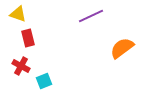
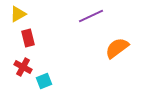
yellow triangle: rotated 48 degrees counterclockwise
orange semicircle: moved 5 px left
red cross: moved 2 px right, 1 px down
